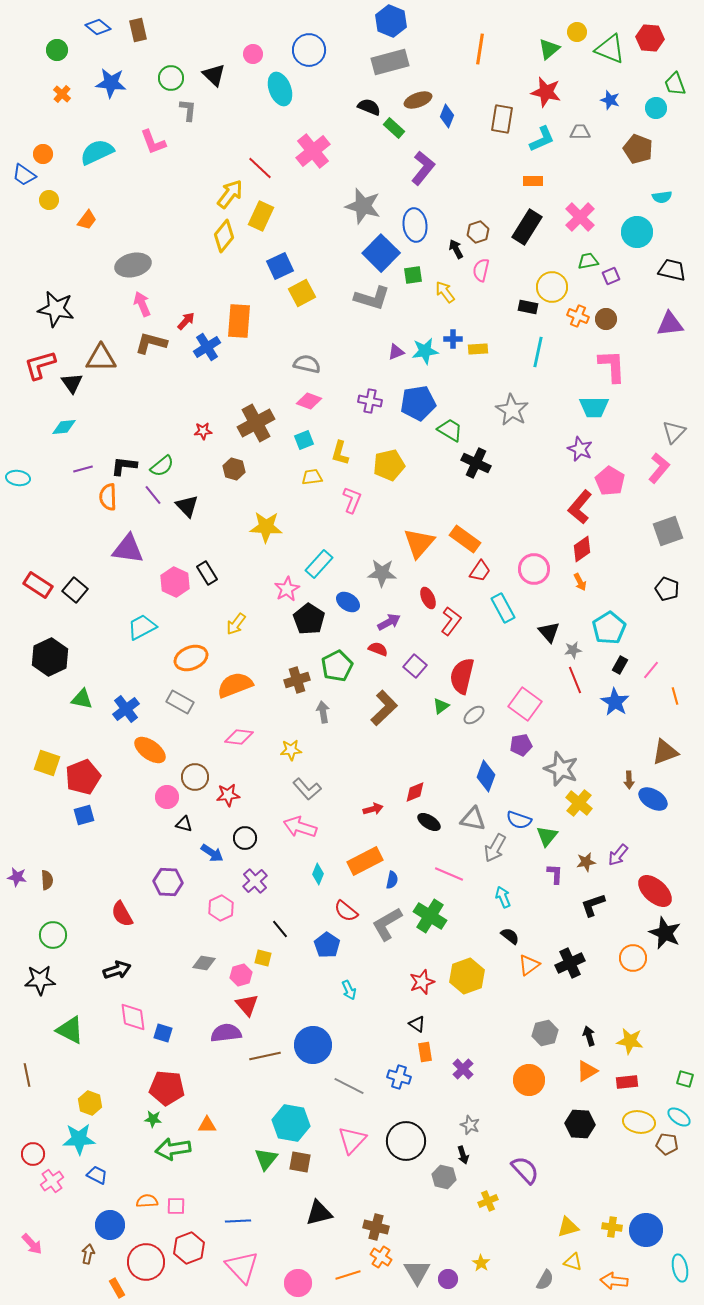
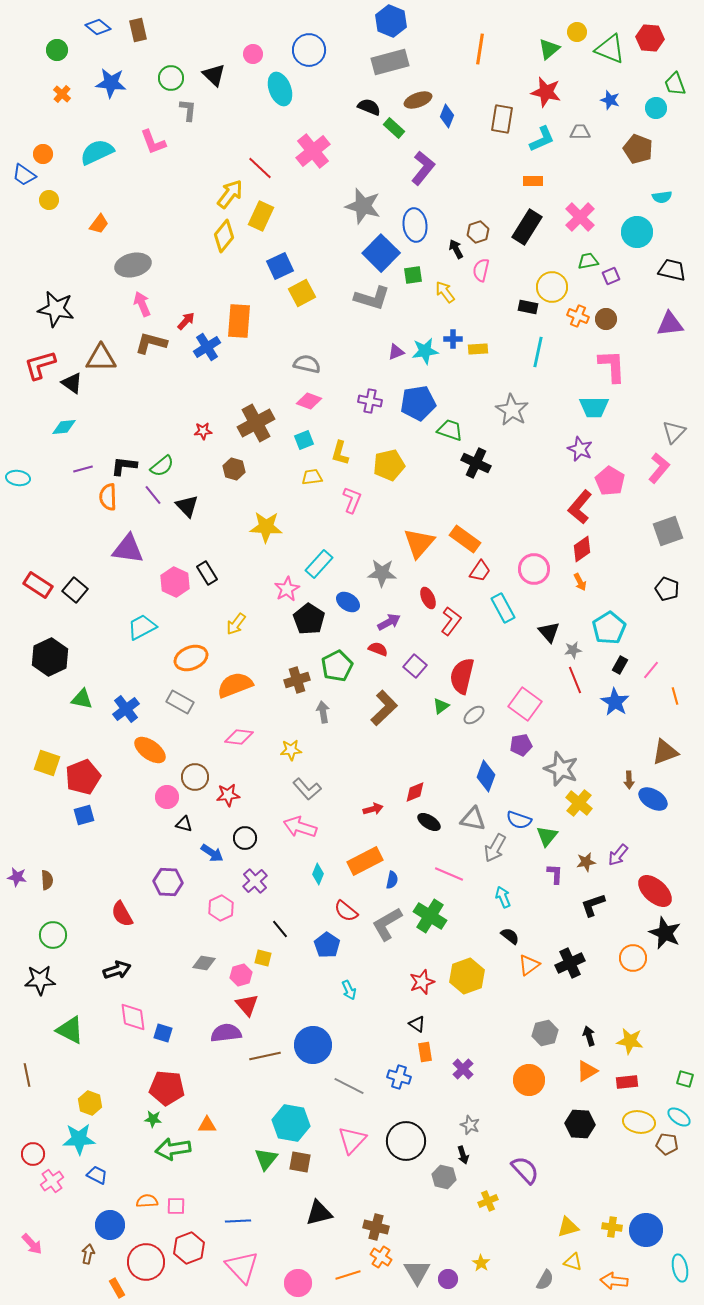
orange trapezoid at (87, 220): moved 12 px right, 4 px down
black triangle at (72, 383): rotated 20 degrees counterclockwise
green trapezoid at (450, 430): rotated 12 degrees counterclockwise
